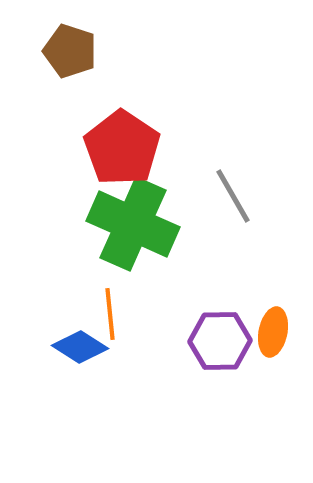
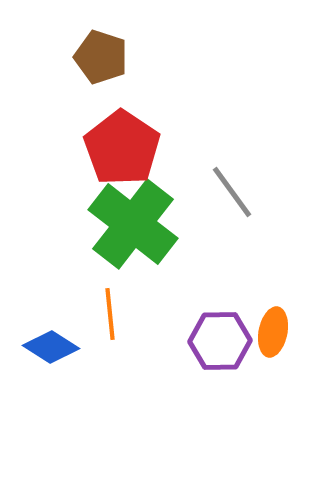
brown pentagon: moved 31 px right, 6 px down
gray line: moved 1 px left, 4 px up; rotated 6 degrees counterclockwise
green cross: rotated 14 degrees clockwise
blue diamond: moved 29 px left
